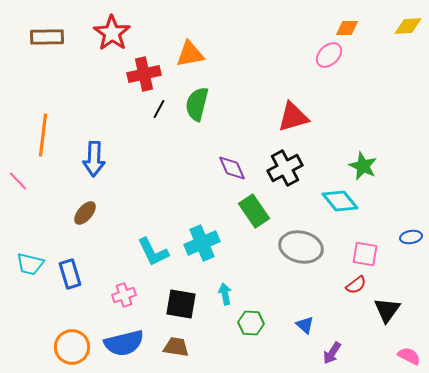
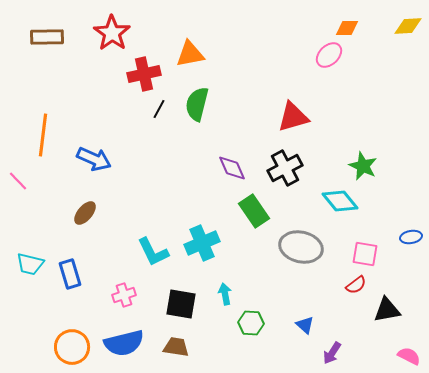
blue arrow: rotated 68 degrees counterclockwise
black triangle: rotated 44 degrees clockwise
